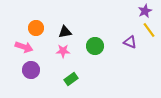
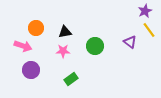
purple triangle: rotated 16 degrees clockwise
pink arrow: moved 1 px left, 1 px up
